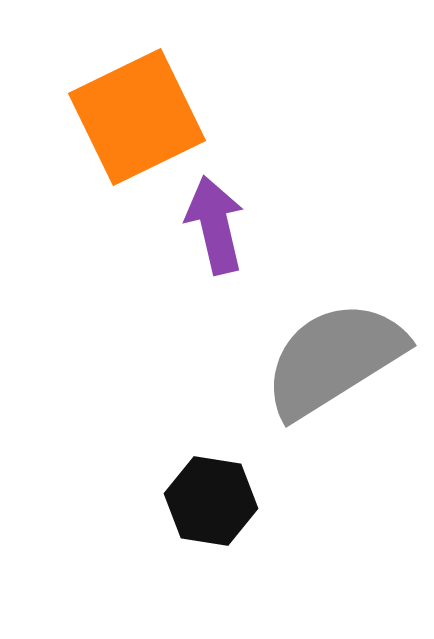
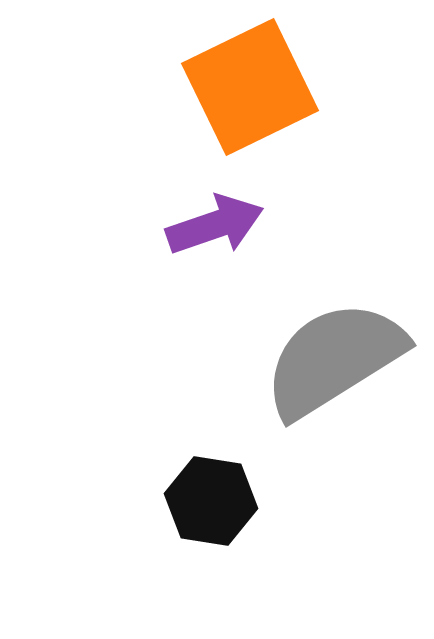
orange square: moved 113 px right, 30 px up
purple arrow: rotated 84 degrees clockwise
